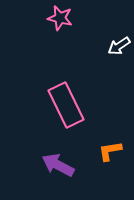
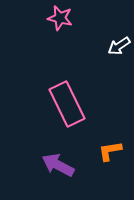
pink rectangle: moved 1 px right, 1 px up
